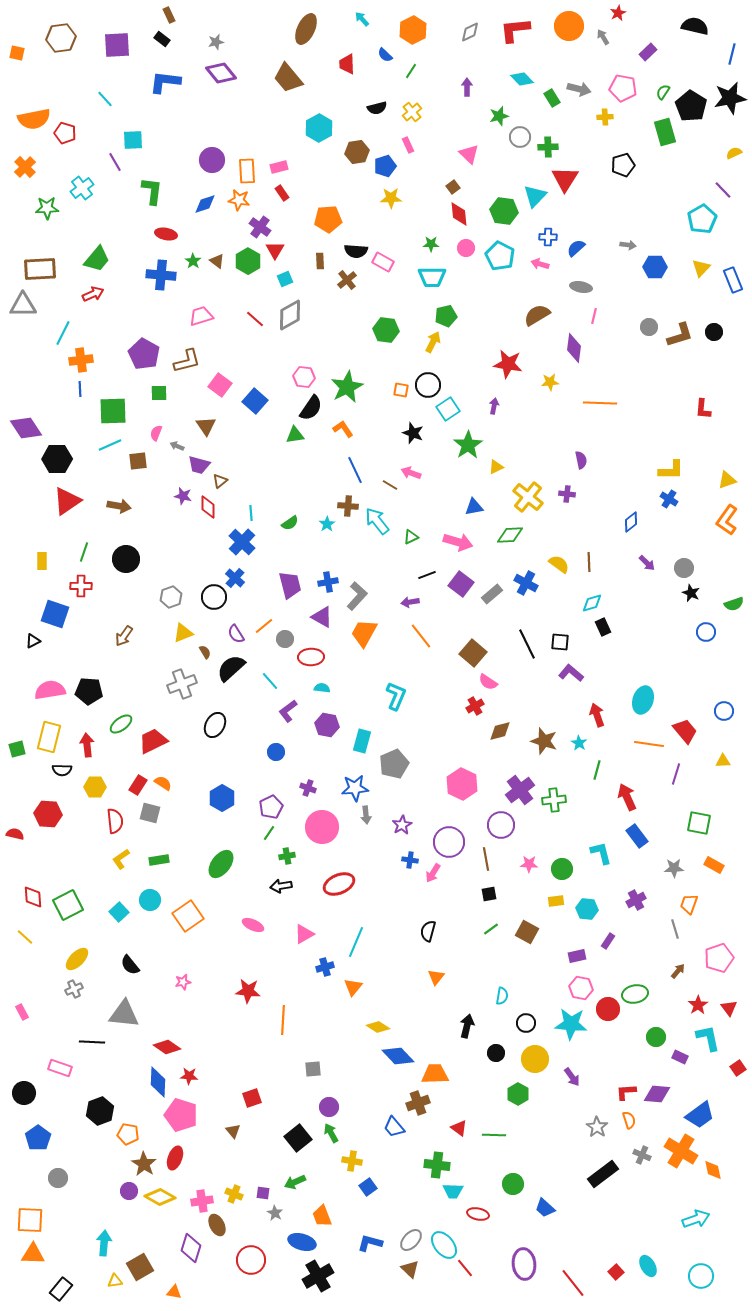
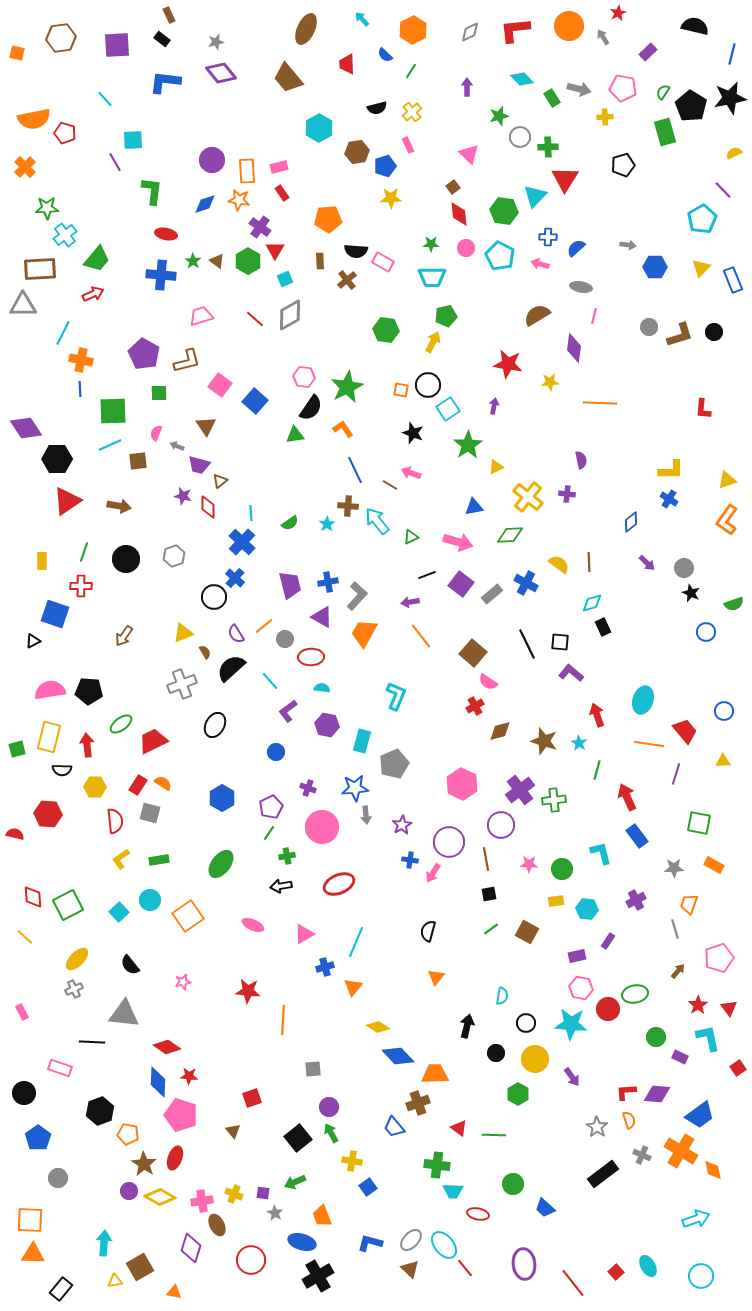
cyan cross at (82, 188): moved 17 px left, 47 px down
orange cross at (81, 360): rotated 20 degrees clockwise
gray hexagon at (171, 597): moved 3 px right, 41 px up
